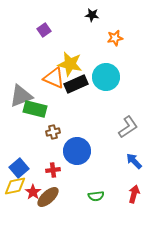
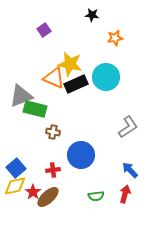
brown cross: rotated 24 degrees clockwise
blue circle: moved 4 px right, 4 px down
blue arrow: moved 4 px left, 9 px down
blue square: moved 3 px left
red arrow: moved 9 px left
